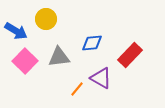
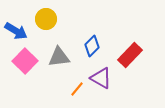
blue diamond: moved 3 px down; rotated 40 degrees counterclockwise
